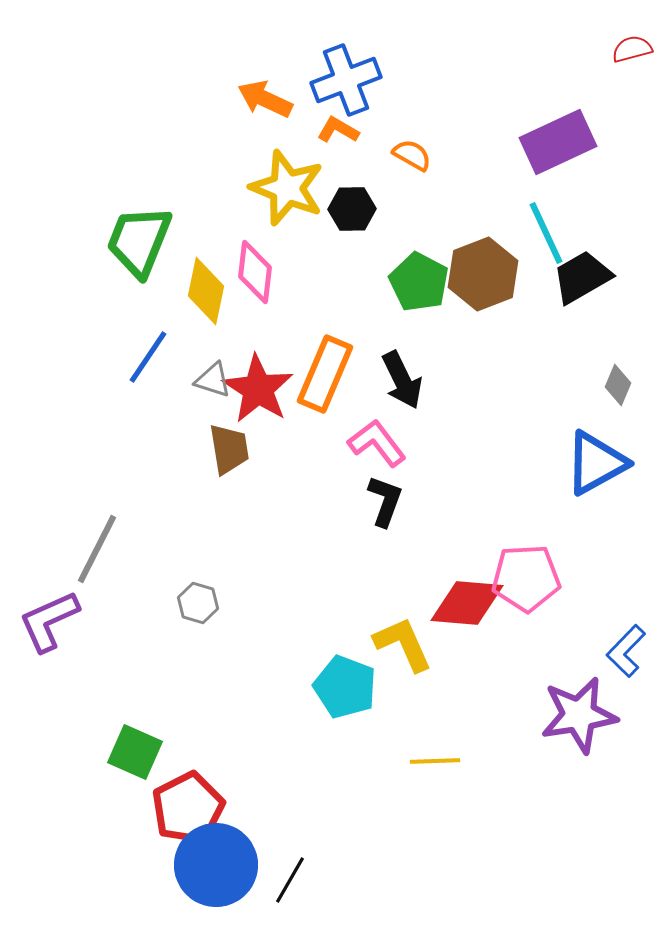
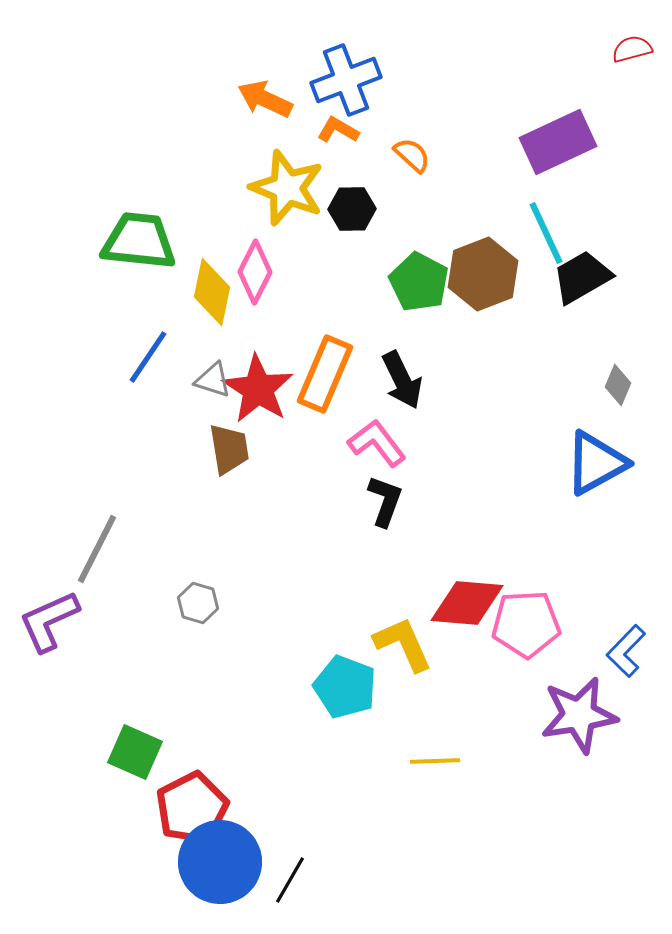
orange semicircle: rotated 12 degrees clockwise
green trapezoid: rotated 74 degrees clockwise
pink diamond: rotated 20 degrees clockwise
yellow diamond: moved 6 px right, 1 px down
pink pentagon: moved 46 px down
red pentagon: moved 4 px right
blue circle: moved 4 px right, 3 px up
